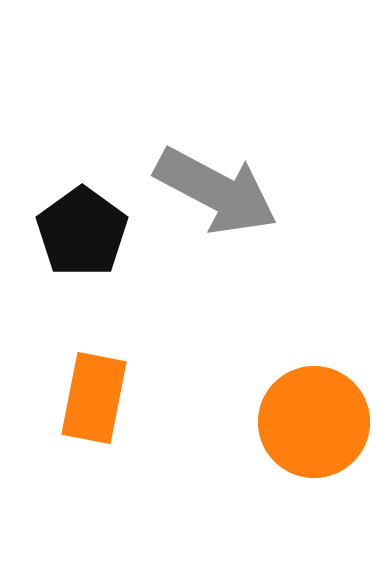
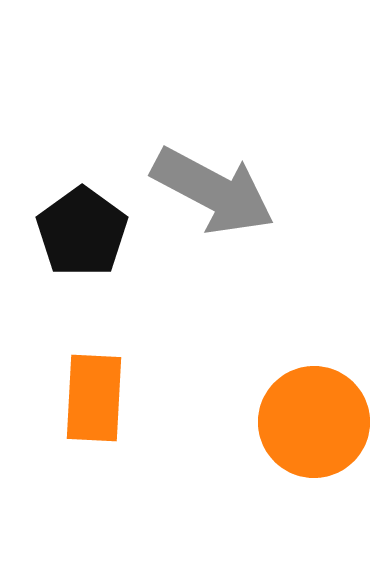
gray arrow: moved 3 px left
orange rectangle: rotated 8 degrees counterclockwise
